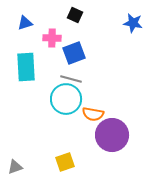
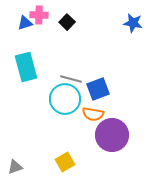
black square: moved 8 px left, 7 px down; rotated 21 degrees clockwise
pink cross: moved 13 px left, 23 px up
blue square: moved 24 px right, 36 px down
cyan rectangle: rotated 12 degrees counterclockwise
cyan circle: moved 1 px left
yellow square: rotated 12 degrees counterclockwise
